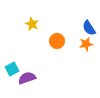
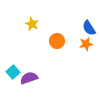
cyan square: moved 1 px right, 3 px down; rotated 16 degrees counterclockwise
purple semicircle: moved 2 px right
